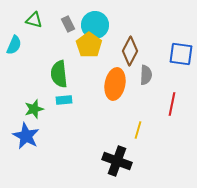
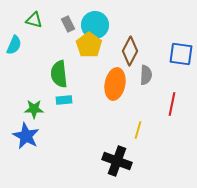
green star: rotated 18 degrees clockwise
